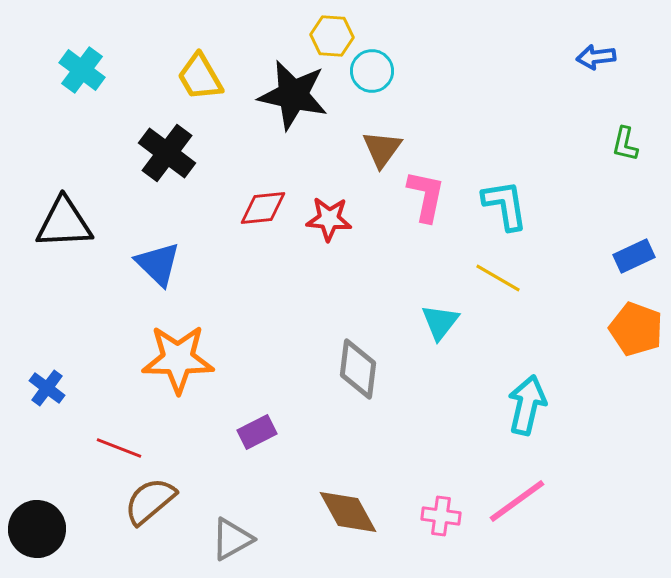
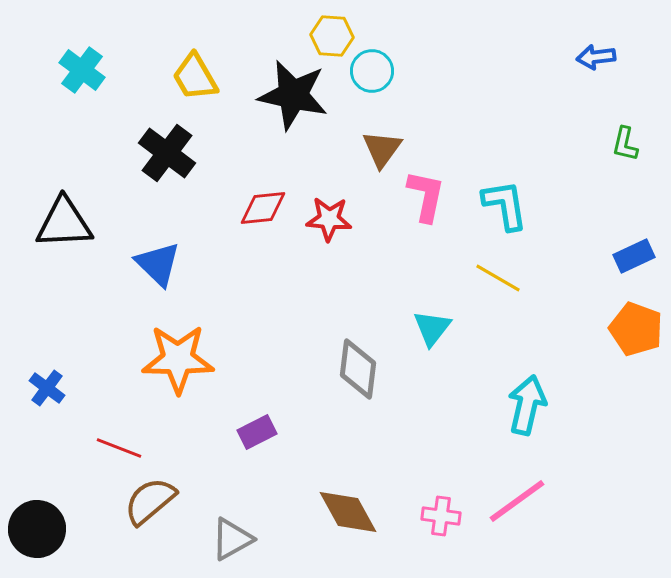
yellow trapezoid: moved 5 px left
cyan triangle: moved 8 px left, 6 px down
